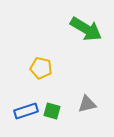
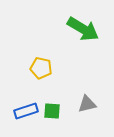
green arrow: moved 3 px left
green square: rotated 12 degrees counterclockwise
